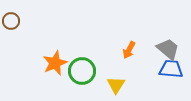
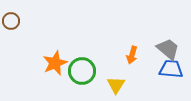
orange arrow: moved 3 px right, 5 px down; rotated 12 degrees counterclockwise
